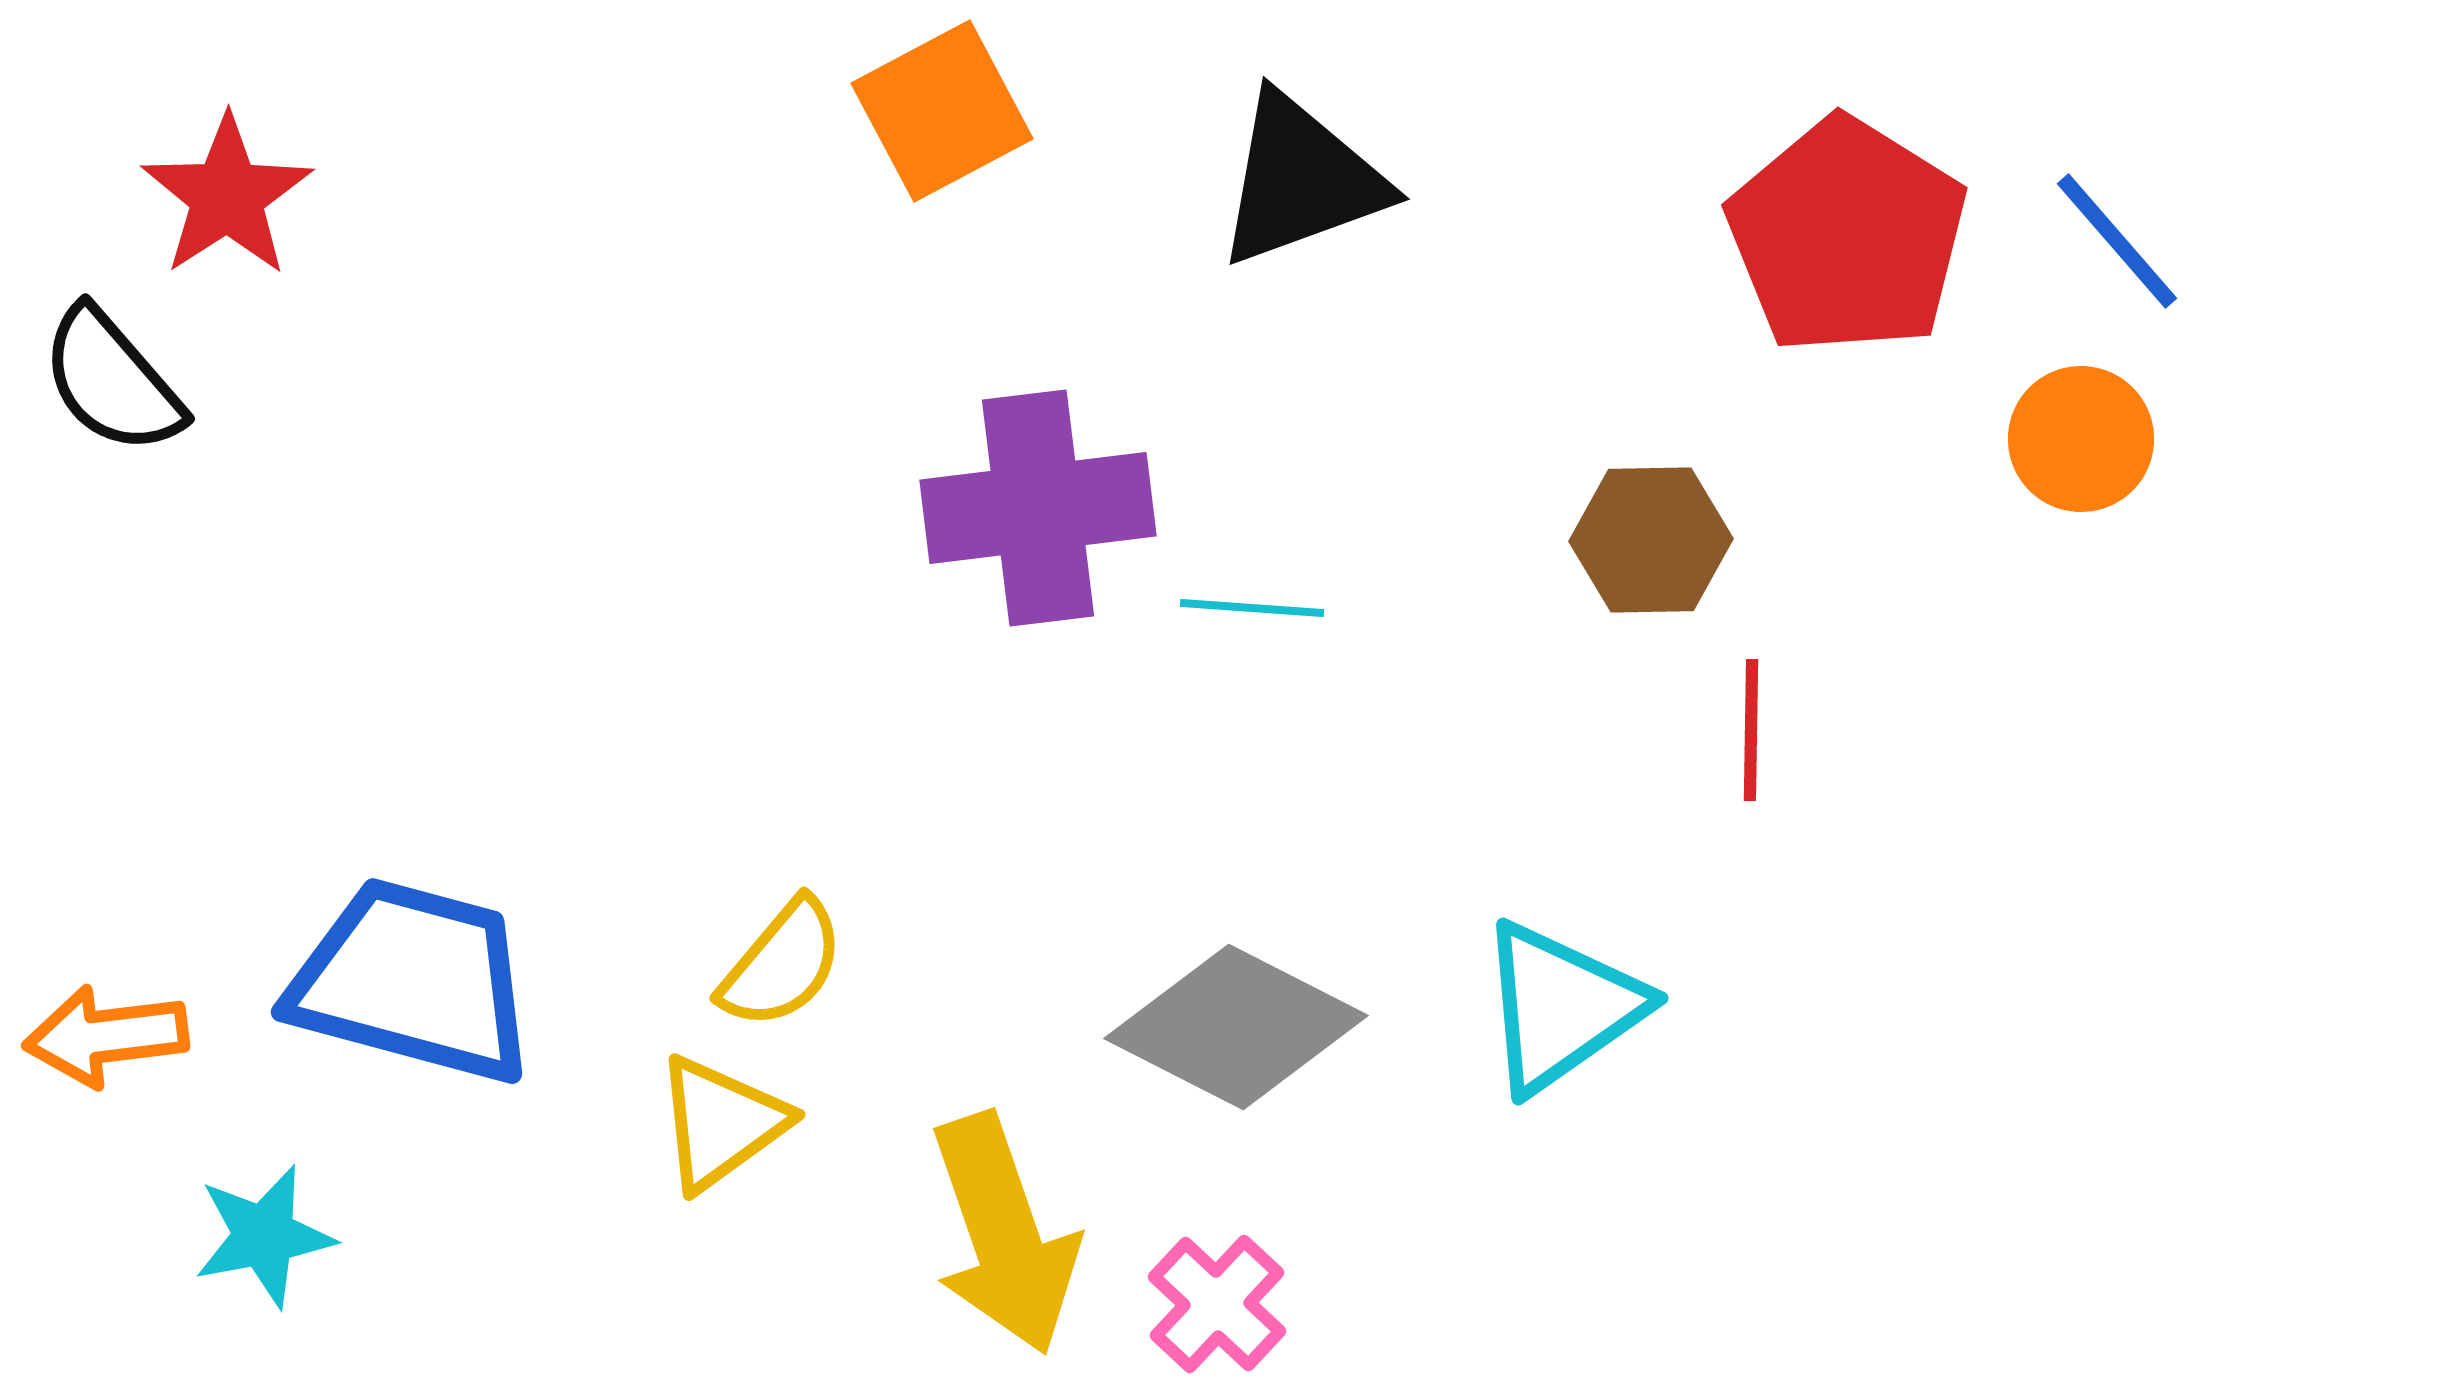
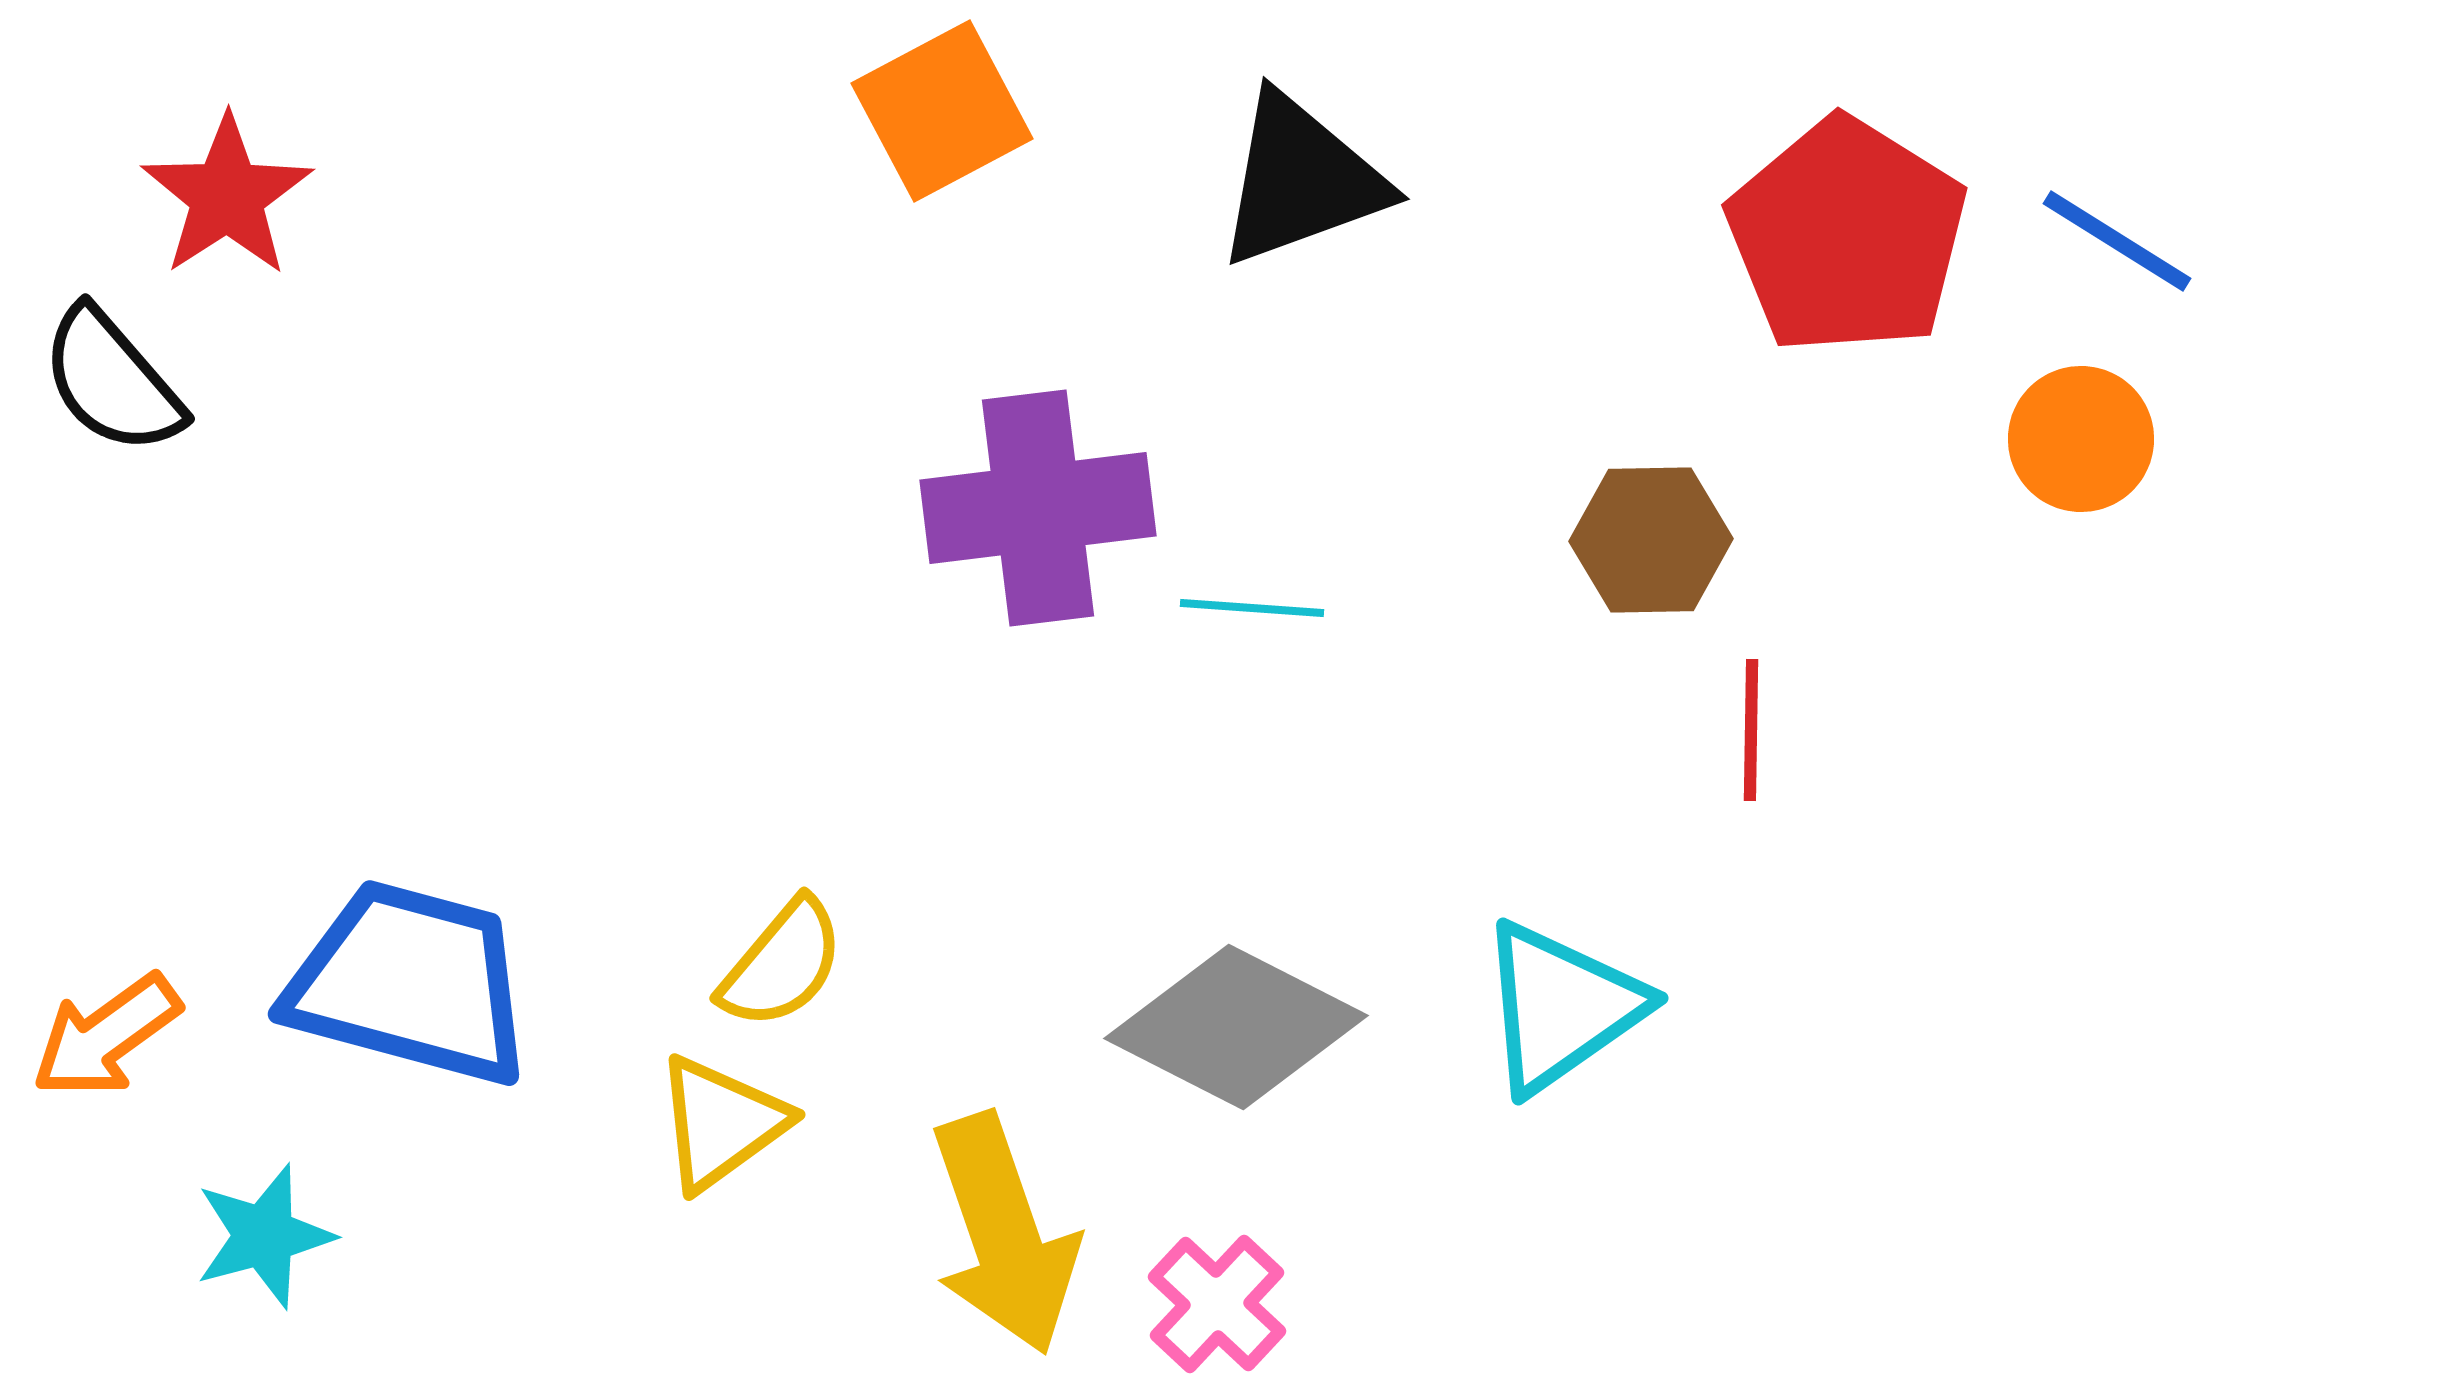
blue line: rotated 17 degrees counterclockwise
blue trapezoid: moved 3 px left, 2 px down
orange arrow: rotated 29 degrees counterclockwise
cyan star: rotated 4 degrees counterclockwise
